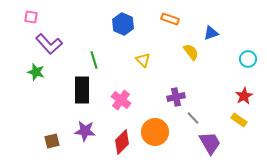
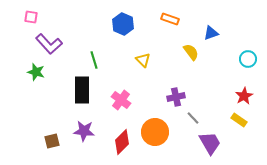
purple star: moved 1 px left
